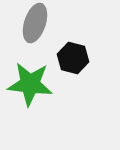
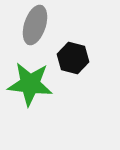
gray ellipse: moved 2 px down
